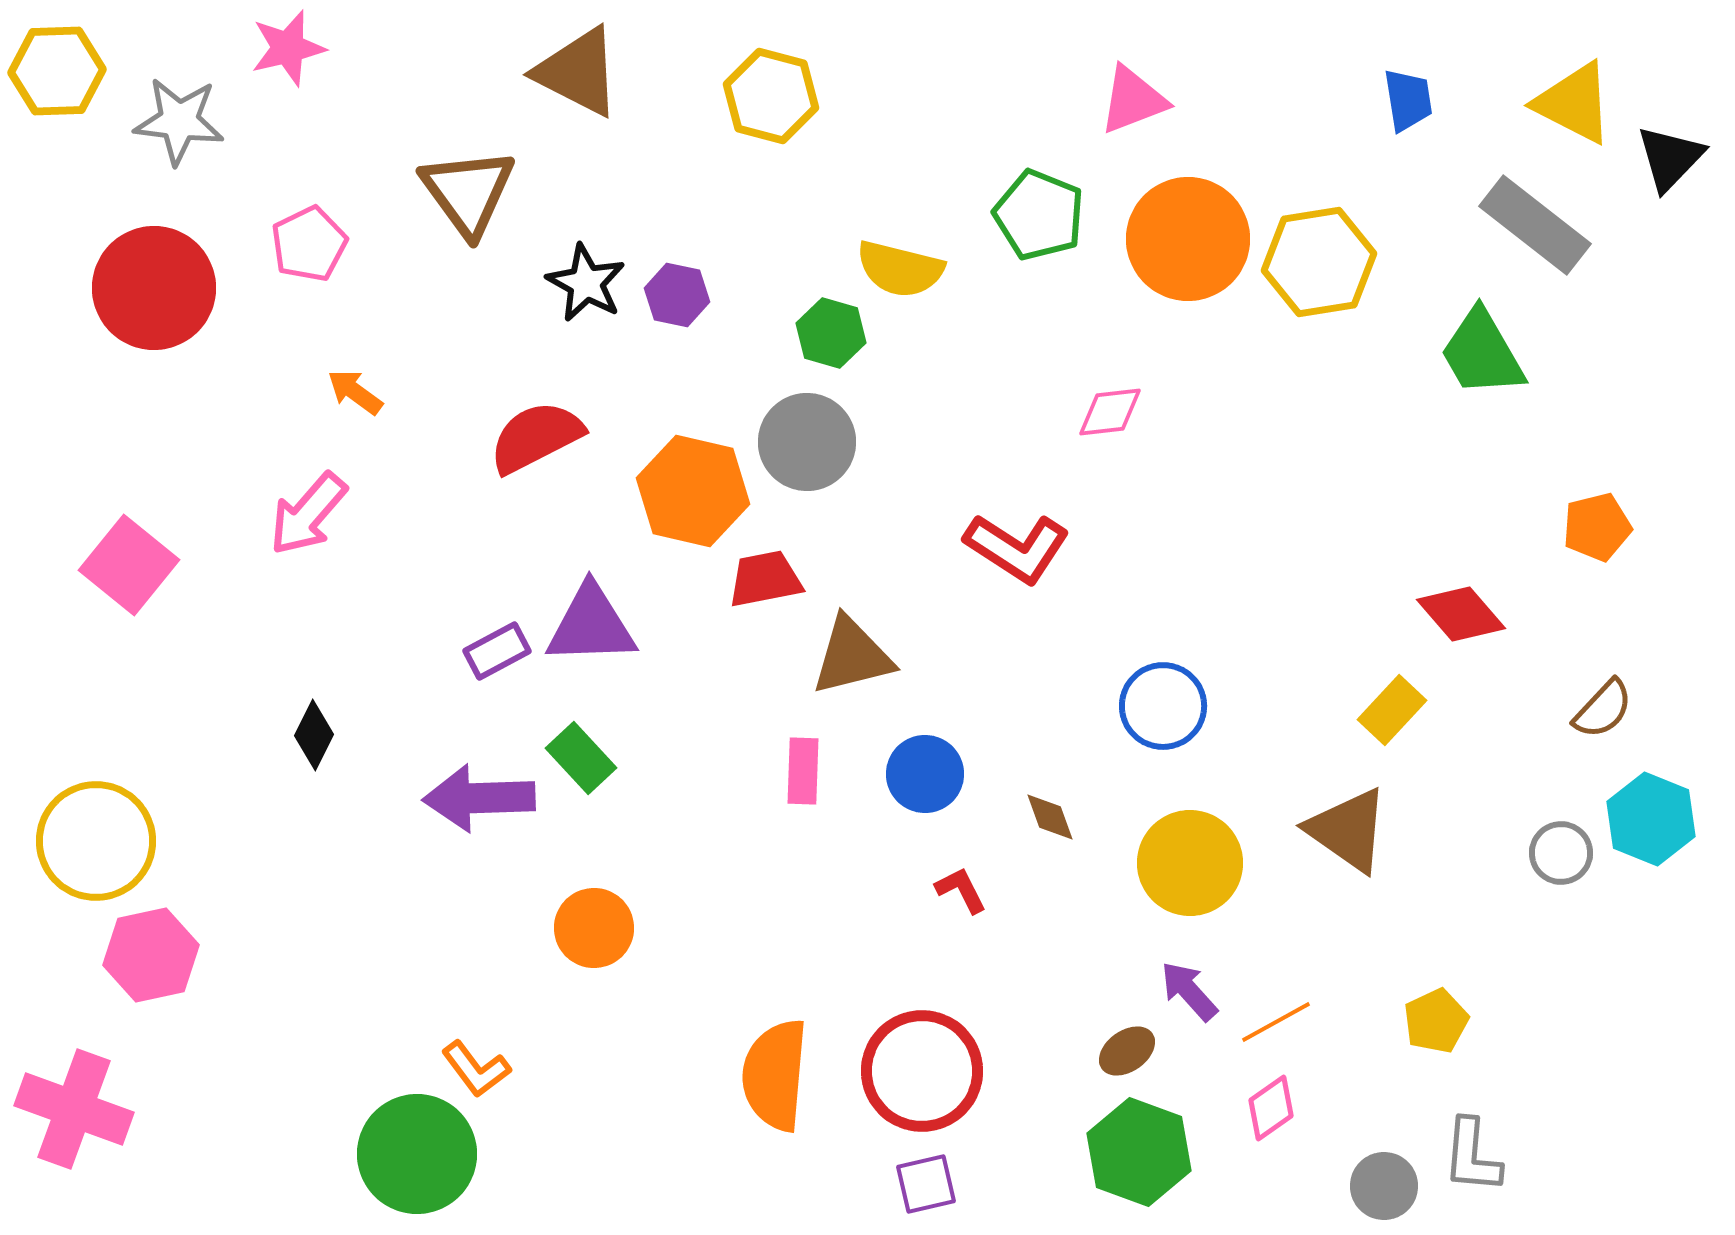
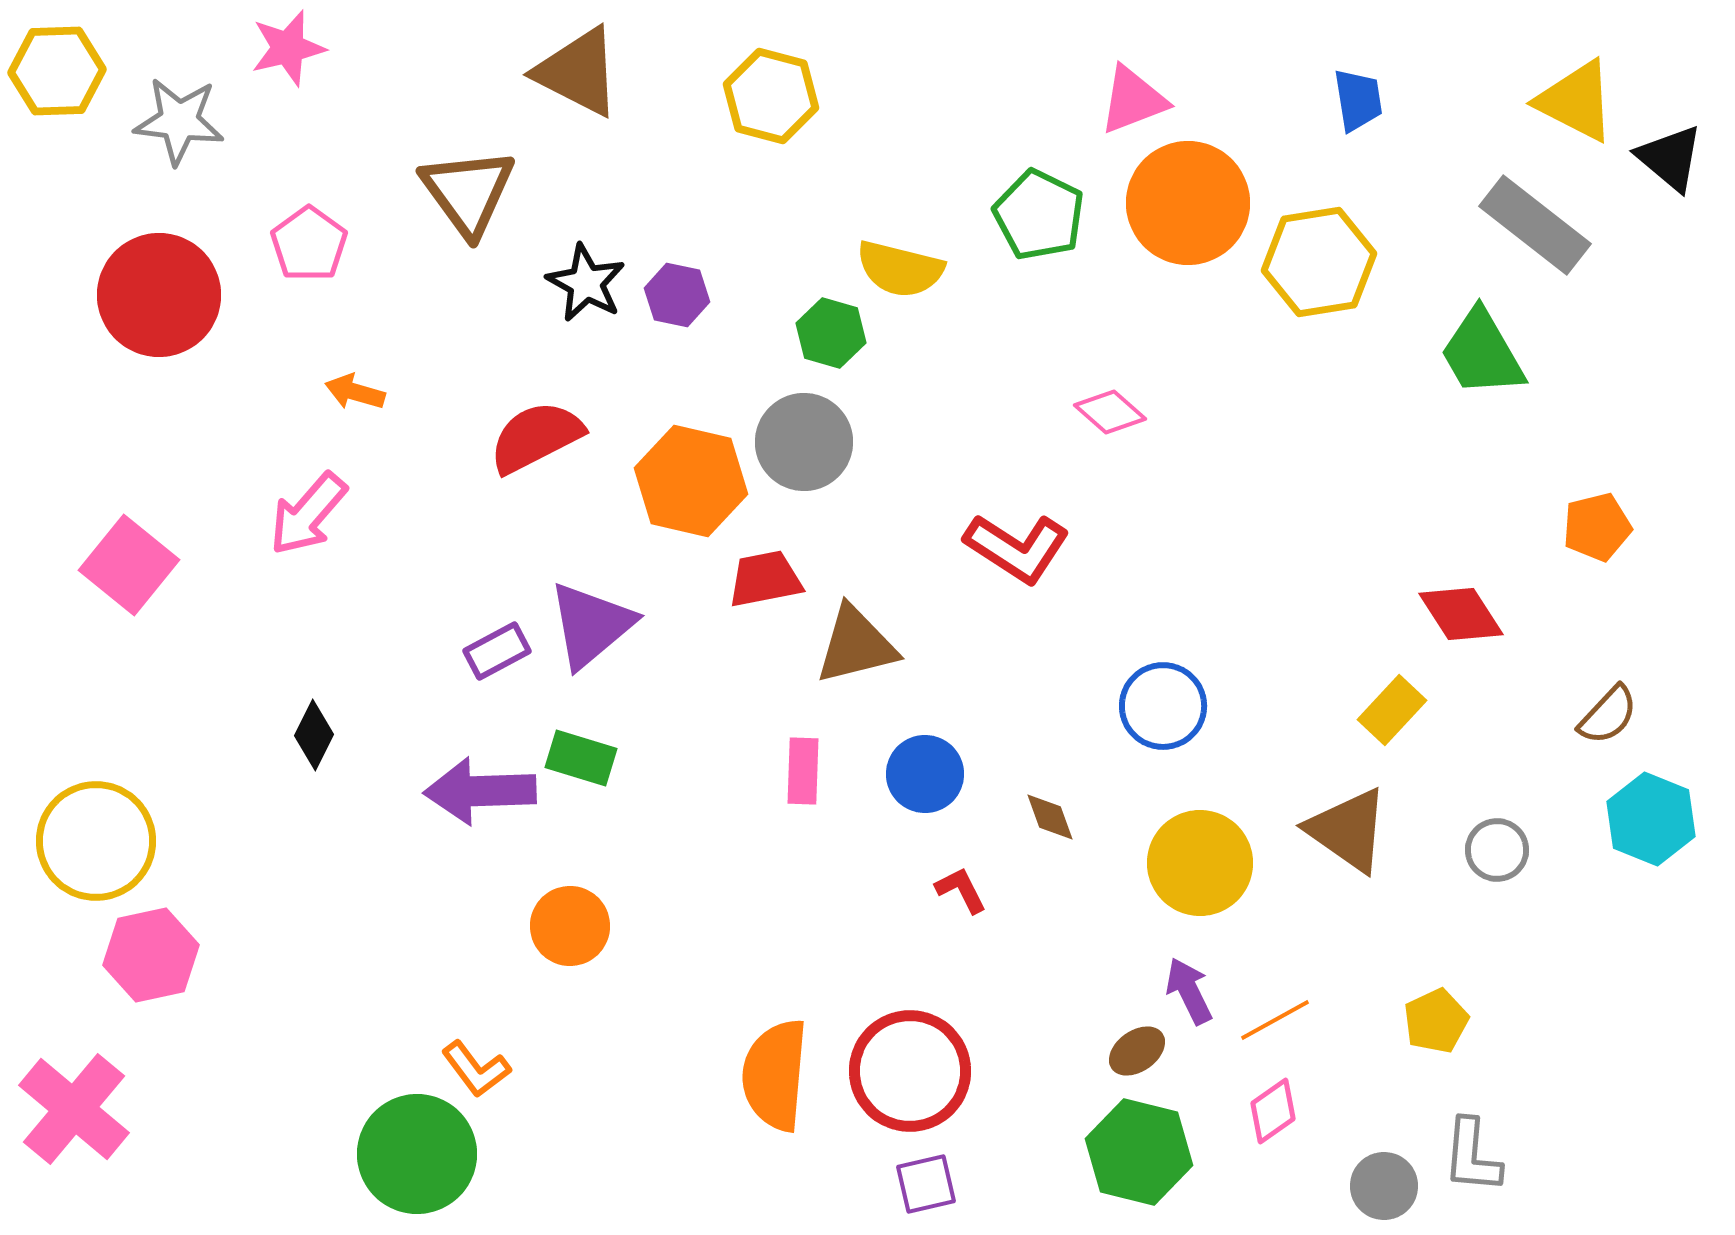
blue trapezoid at (1408, 100): moved 50 px left
yellow triangle at (1574, 103): moved 2 px right, 2 px up
black triangle at (1670, 158): rotated 34 degrees counterclockwise
green pentagon at (1039, 215): rotated 4 degrees clockwise
orange circle at (1188, 239): moved 36 px up
pink pentagon at (309, 244): rotated 10 degrees counterclockwise
red circle at (154, 288): moved 5 px right, 7 px down
orange arrow at (355, 392): rotated 20 degrees counterclockwise
pink diamond at (1110, 412): rotated 48 degrees clockwise
gray circle at (807, 442): moved 3 px left
orange hexagon at (693, 491): moved 2 px left, 10 px up
red diamond at (1461, 614): rotated 8 degrees clockwise
purple triangle at (591, 625): rotated 38 degrees counterclockwise
brown triangle at (852, 656): moved 4 px right, 11 px up
brown semicircle at (1603, 709): moved 5 px right, 6 px down
green rectangle at (581, 758): rotated 30 degrees counterclockwise
purple arrow at (479, 798): moved 1 px right, 7 px up
gray circle at (1561, 853): moved 64 px left, 3 px up
yellow circle at (1190, 863): moved 10 px right
orange circle at (594, 928): moved 24 px left, 2 px up
purple arrow at (1189, 991): rotated 16 degrees clockwise
orange line at (1276, 1022): moved 1 px left, 2 px up
brown ellipse at (1127, 1051): moved 10 px right
red circle at (922, 1071): moved 12 px left
pink diamond at (1271, 1108): moved 2 px right, 3 px down
pink cross at (74, 1109): rotated 20 degrees clockwise
green hexagon at (1139, 1152): rotated 6 degrees counterclockwise
